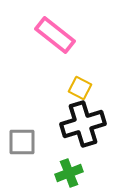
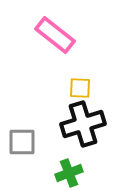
yellow square: rotated 25 degrees counterclockwise
